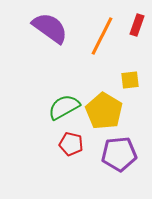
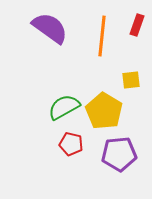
orange line: rotated 21 degrees counterclockwise
yellow square: moved 1 px right
